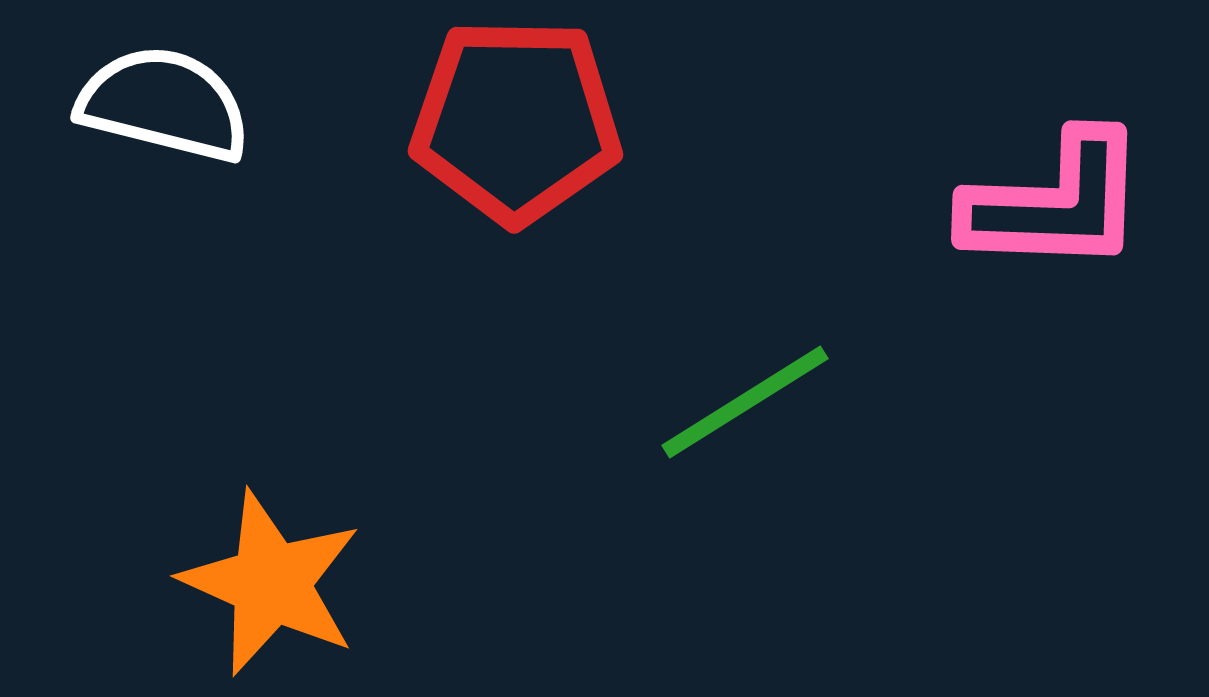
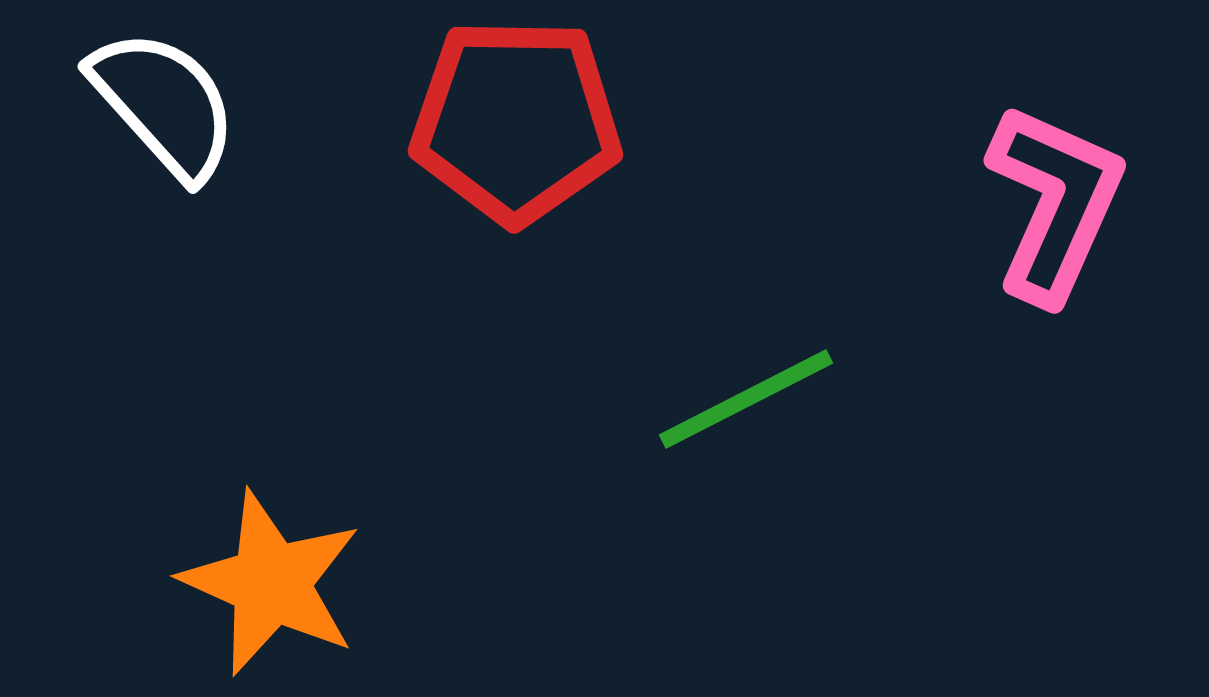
white semicircle: rotated 34 degrees clockwise
pink L-shape: rotated 68 degrees counterclockwise
green line: moved 1 px right, 3 px up; rotated 5 degrees clockwise
